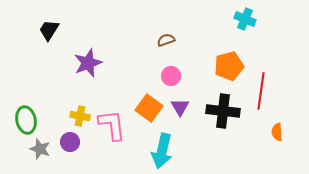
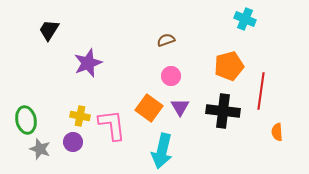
purple circle: moved 3 px right
